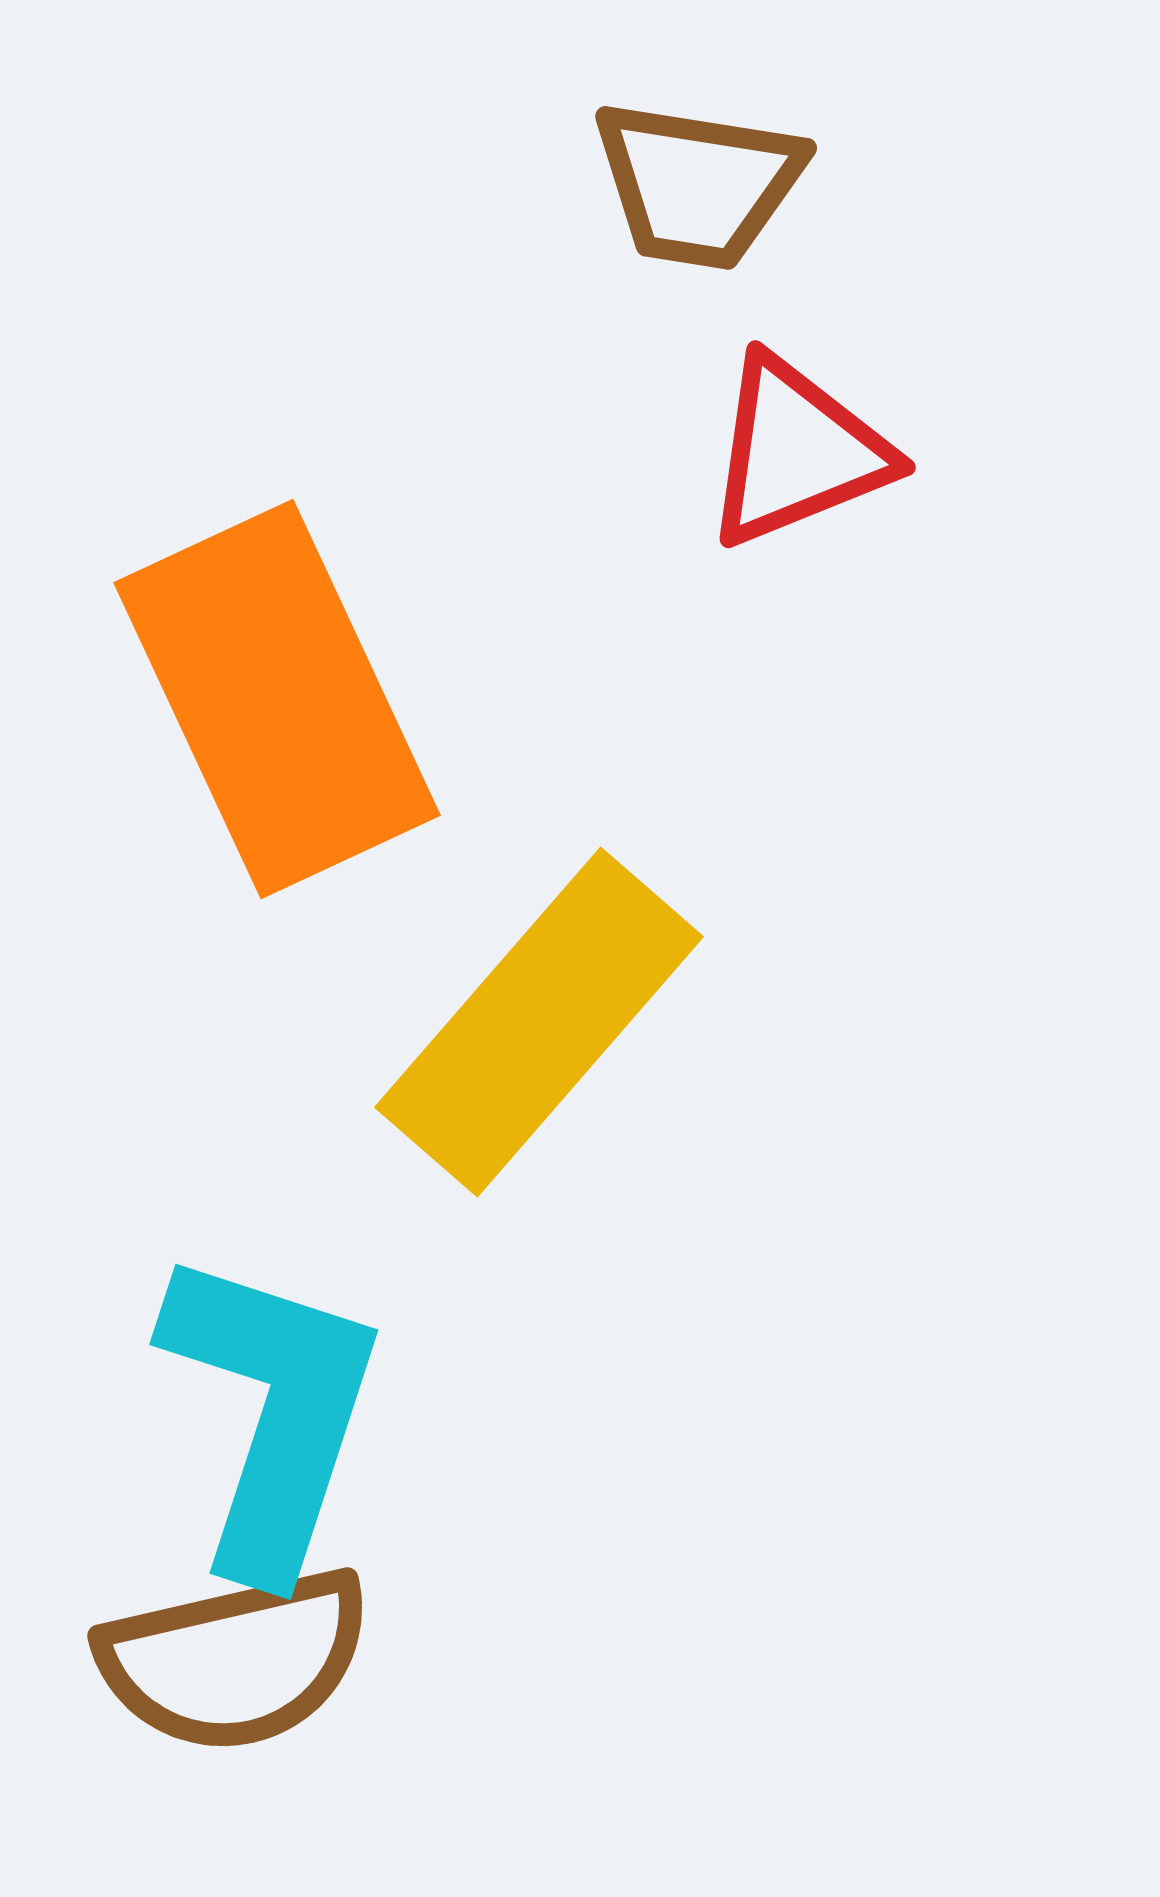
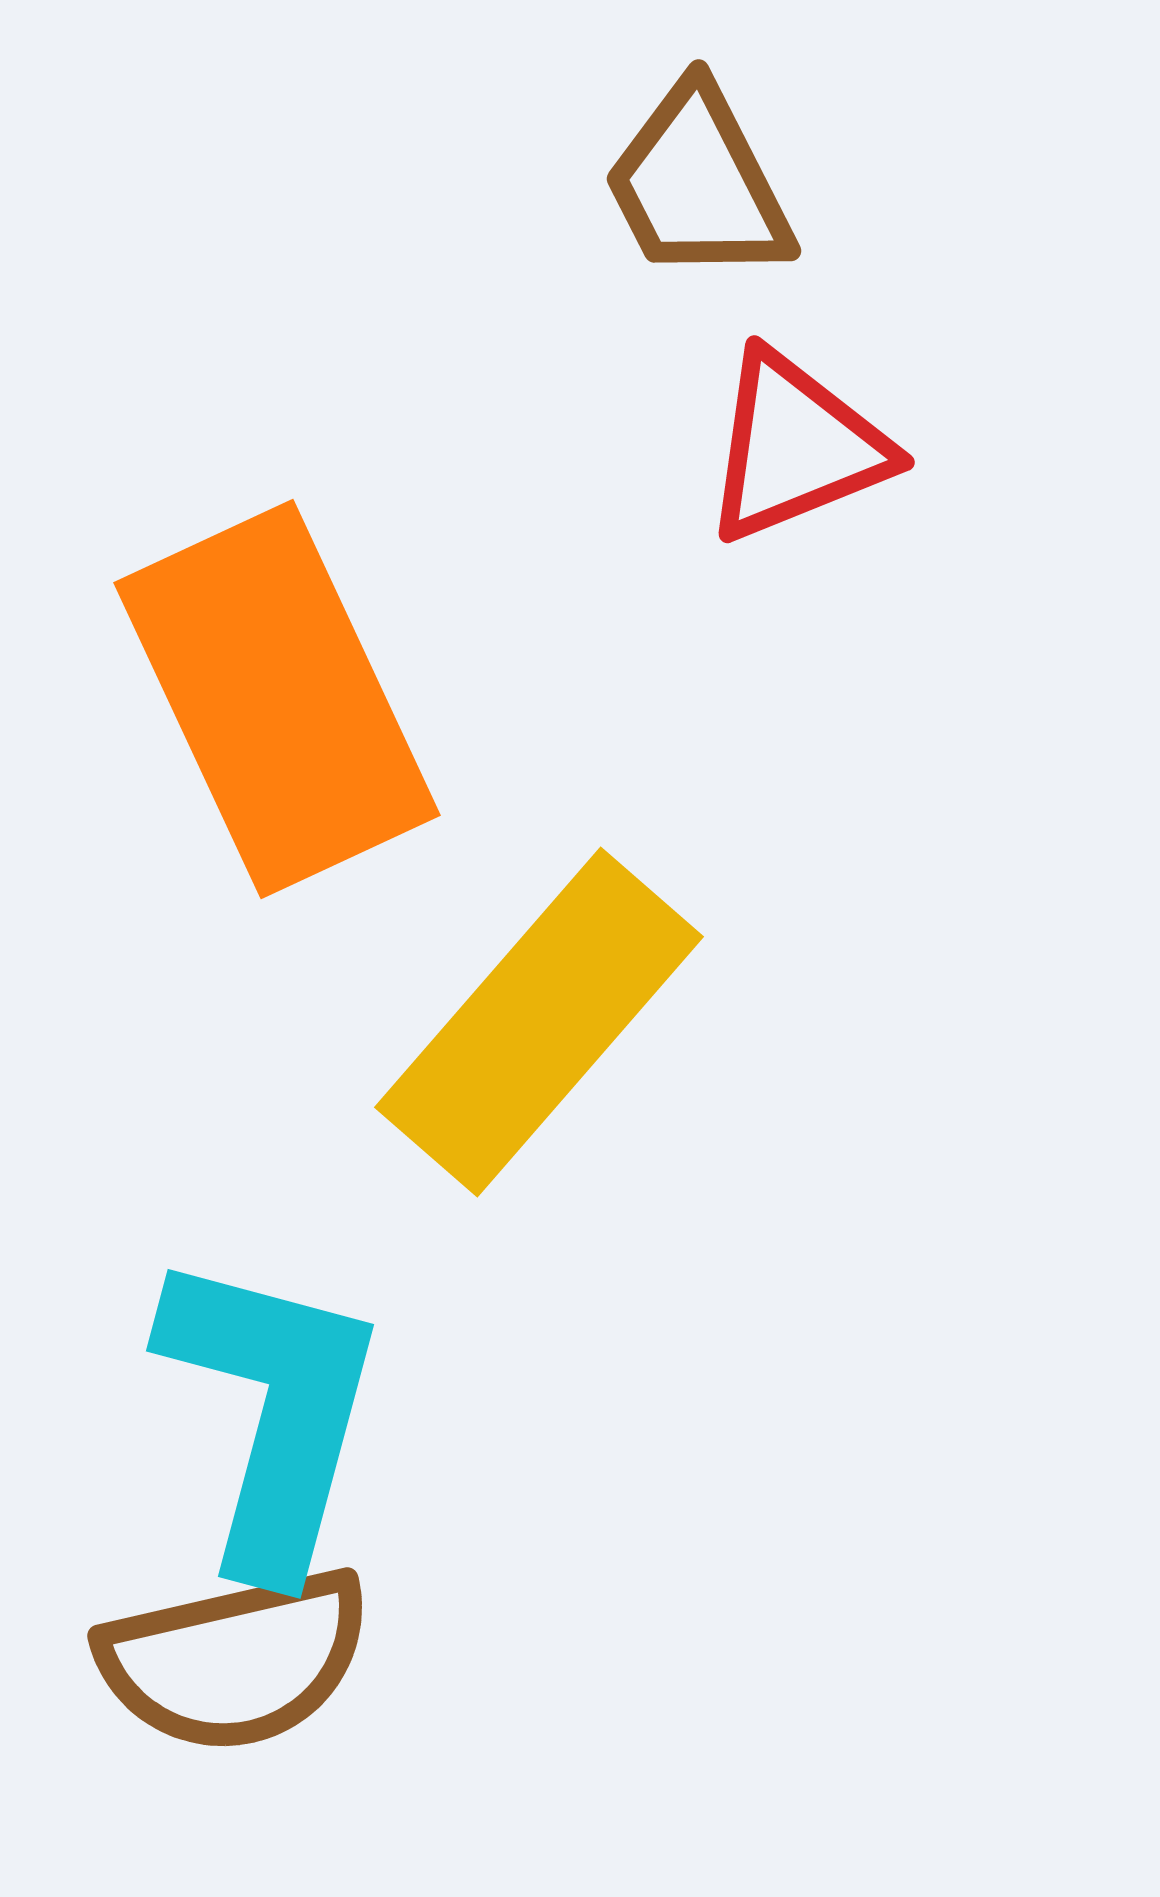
brown trapezoid: rotated 54 degrees clockwise
red triangle: moved 1 px left, 5 px up
cyan L-shape: rotated 3 degrees counterclockwise
